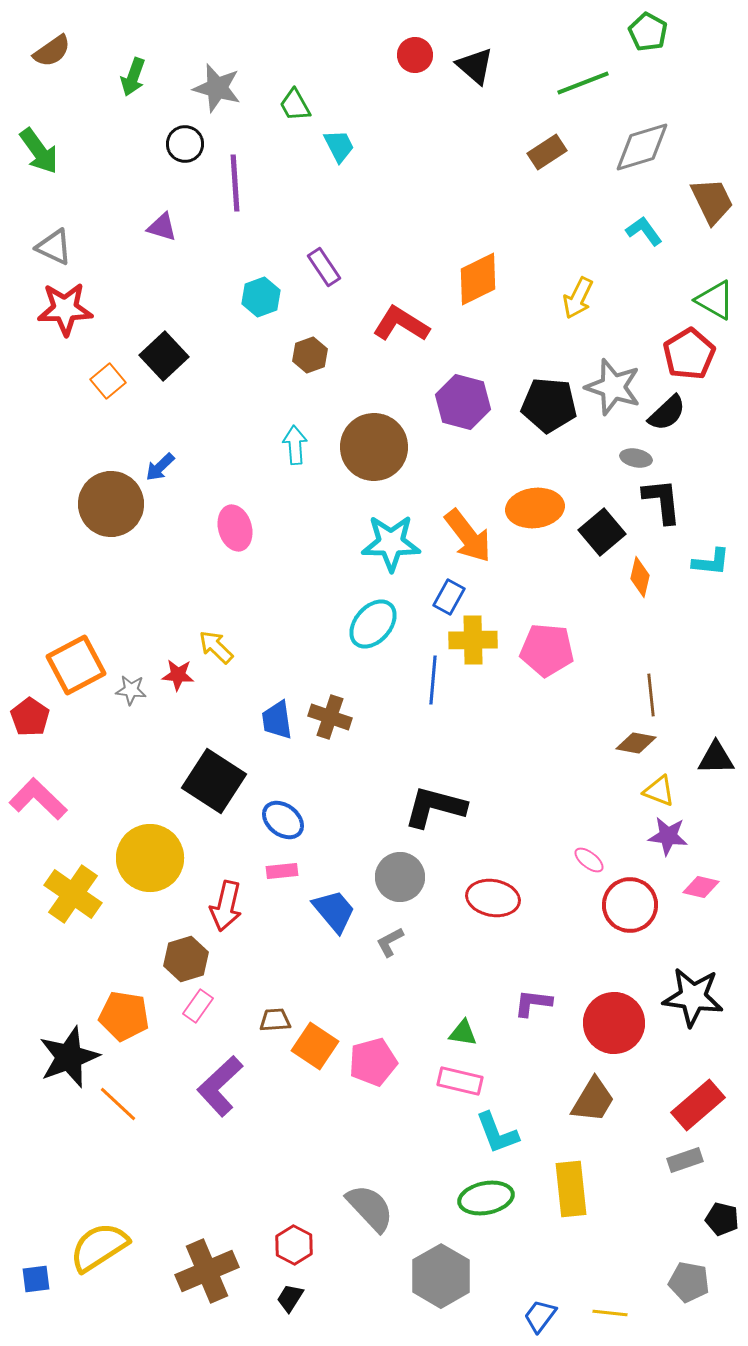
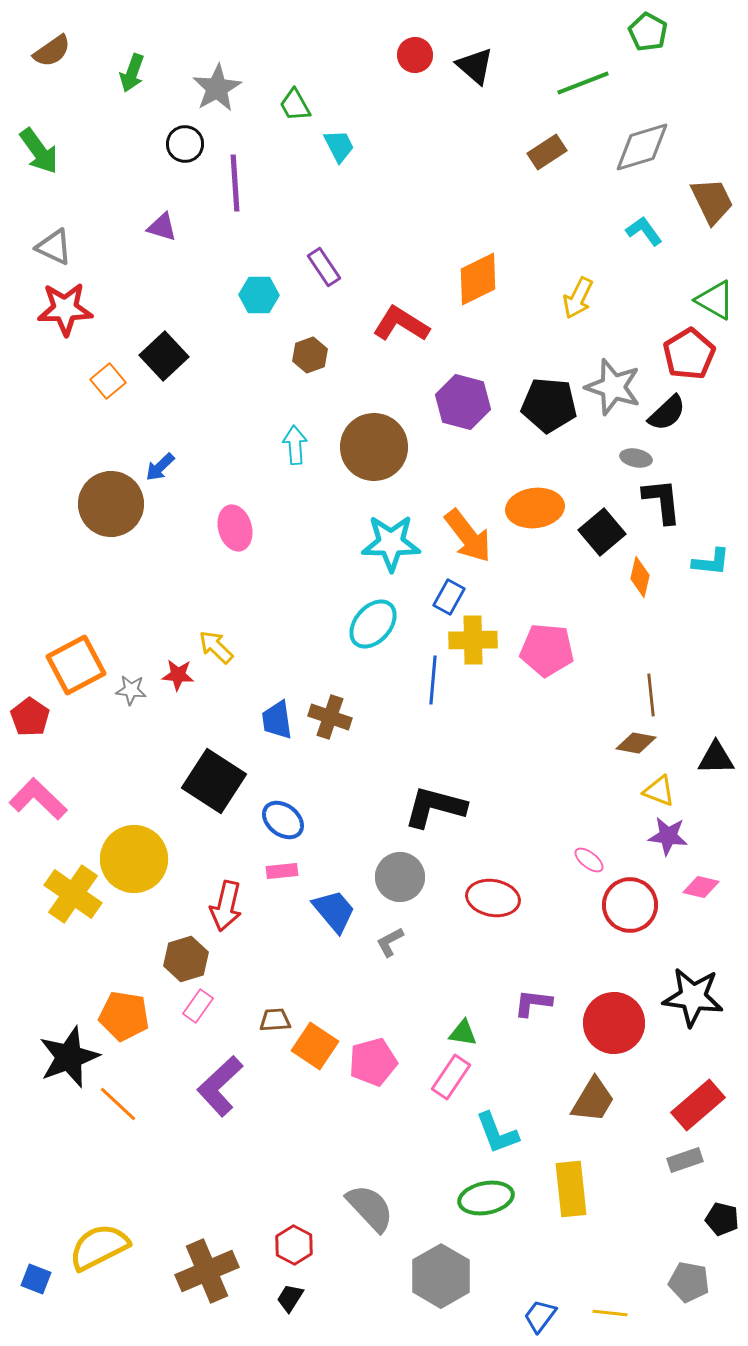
green arrow at (133, 77): moved 1 px left, 4 px up
gray star at (217, 88): rotated 27 degrees clockwise
cyan hexagon at (261, 297): moved 2 px left, 2 px up; rotated 21 degrees clockwise
yellow circle at (150, 858): moved 16 px left, 1 px down
pink rectangle at (460, 1081): moved 9 px left, 4 px up; rotated 69 degrees counterclockwise
yellow semicircle at (99, 1247): rotated 6 degrees clockwise
blue square at (36, 1279): rotated 28 degrees clockwise
